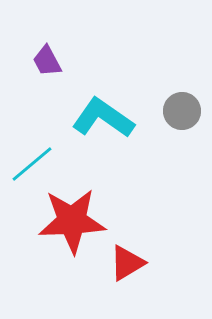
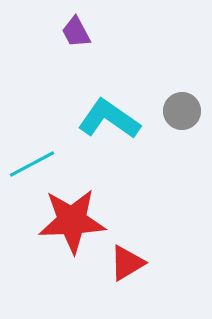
purple trapezoid: moved 29 px right, 29 px up
cyan L-shape: moved 6 px right, 1 px down
cyan line: rotated 12 degrees clockwise
